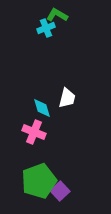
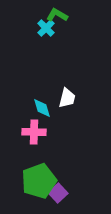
cyan cross: rotated 24 degrees counterclockwise
pink cross: rotated 20 degrees counterclockwise
purple square: moved 2 px left, 2 px down
